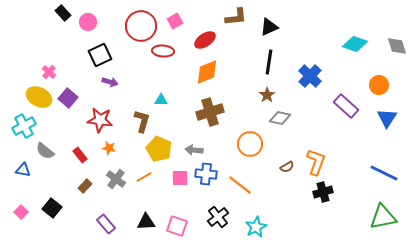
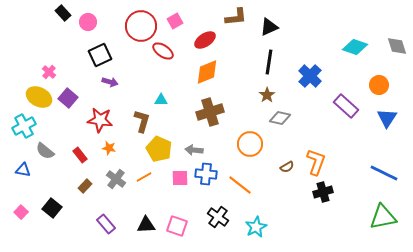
cyan diamond at (355, 44): moved 3 px down
red ellipse at (163, 51): rotated 30 degrees clockwise
black cross at (218, 217): rotated 15 degrees counterclockwise
black triangle at (146, 222): moved 3 px down
